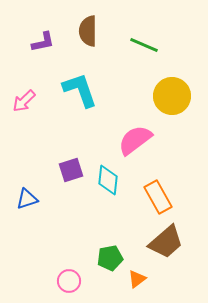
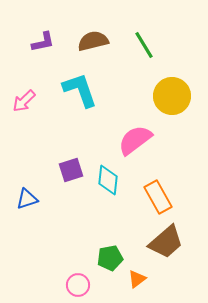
brown semicircle: moved 5 px right, 10 px down; rotated 76 degrees clockwise
green line: rotated 36 degrees clockwise
pink circle: moved 9 px right, 4 px down
